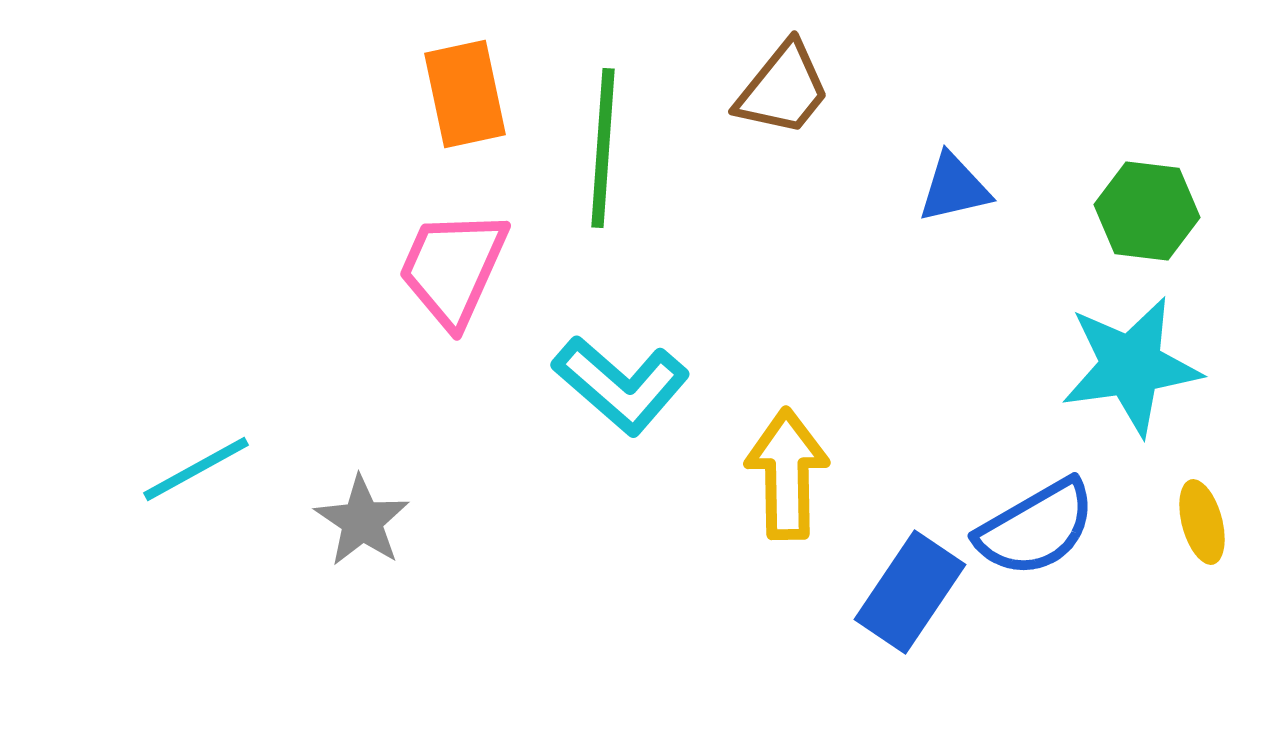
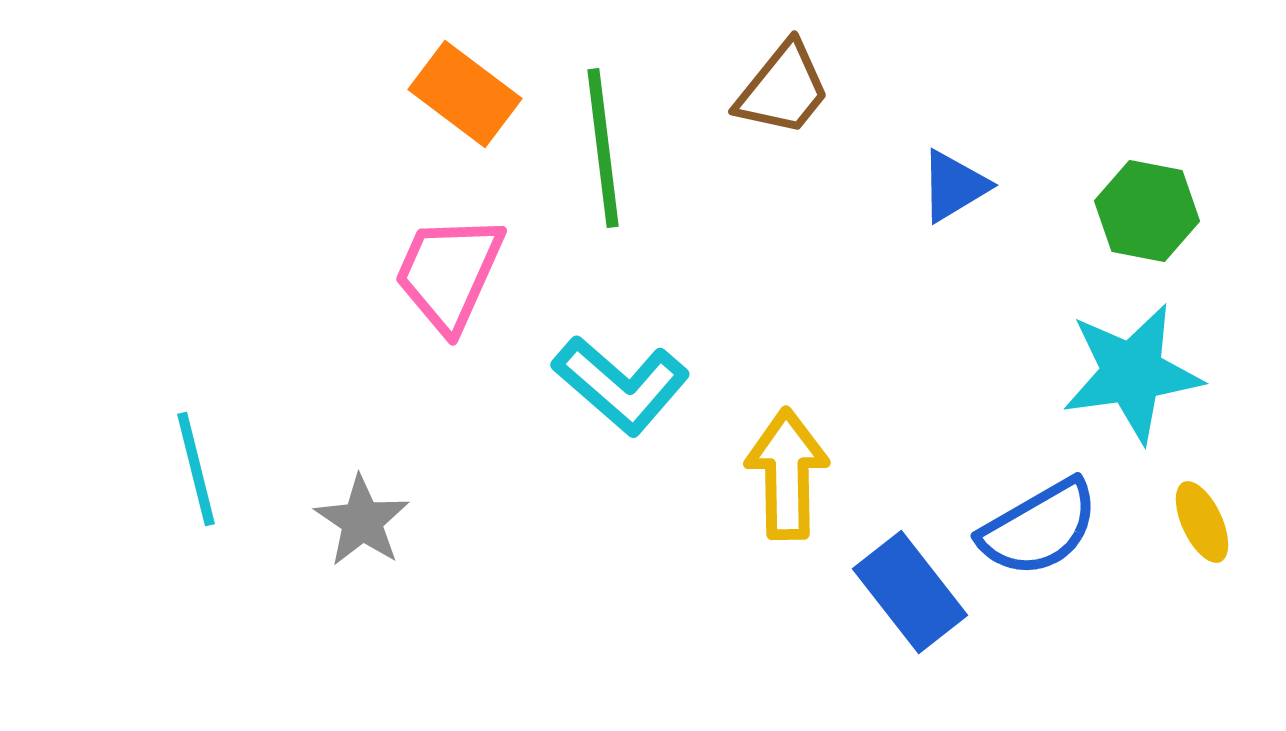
orange rectangle: rotated 41 degrees counterclockwise
green line: rotated 11 degrees counterclockwise
blue triangle: moved 2 px up; rotated 18 degrees counterclockwise
green hexagon: rotated 4 degrees clockwise
pink trapezoid: moved 4 px left, 5 px down
cyan star: moved 1 px right, 7 px down
cyan line: rotated 75 degrees counterclockwise
yellow ellipse: rotated 10 degrees counterclockwise
blue semicircle: moved 3 px right
blue rectangle: rotated 72 degrees counterclockwise
